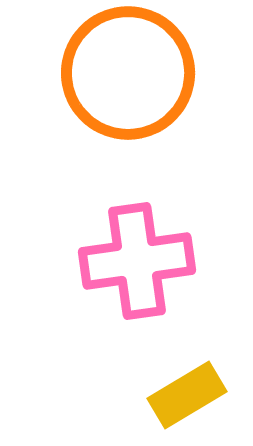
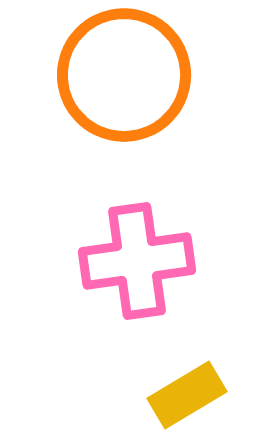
orange circle: moved 4 px left, 2 px down
